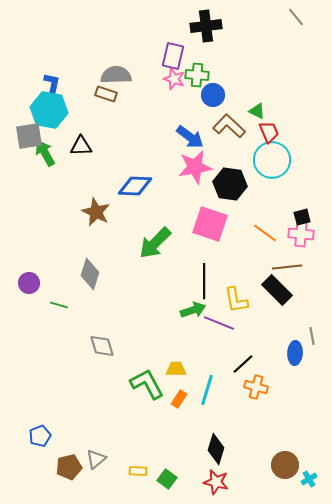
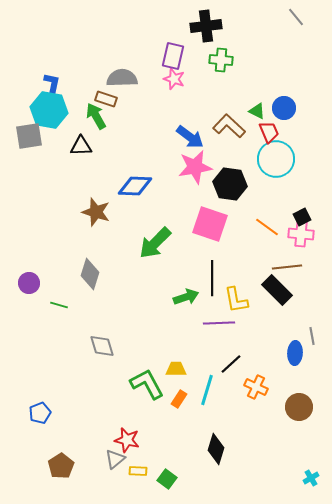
gray semicircle at (116, 75): moved 6 px right, 3 px down
green cross at (197, 75): moved 24 px right, 15 px up
brown rectangle at (106, 94): moved 5 px down
blue circle at (213, 95): moved 71 px right, 13 px down
green arrow at (45, 153): moved 51 px right, 37 px up
cyan circle at (272, 160): moved 4 px right, 1 px up
brown star at (96, 212): rotated 8 degrees counterclockwise
black square at (302, 217): rotated 12 degrees counterclockwise
orange line at (265, 233): moved 2 px right, 6 px up
black line at (204, 281): moved 8 px right, 3 px up
green arrow at (193, 310): moved 7 px left, 13 px up
purple line at (219, 323): rotated 24 degrees counterclockwise
black line at (243, 364): moved 12 px left
orange cross at (256, 387): rotated 10 degrees clockwise
blue pentagon at (40, 436): moved 23 px up
gray triangle at (96, 459): moved 19 px right
brown circle at (285, 465): moved 14 px right, 58 px up
brown pentagon at (69, 467): moved 8 px left, 1 px up; rotated 20 degrees counterclockwise
cyan cross at (309, 479): moved 2 px right, 1 px up
red star at (216, 482): moved 89 px left, 42 px up
